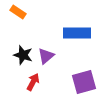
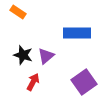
purple square: rotated 20 degrees counterclockwise
